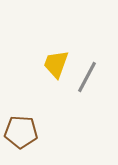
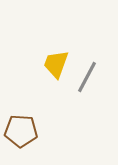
brown pentagon: moved 1 px up
